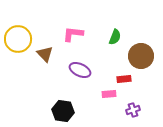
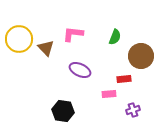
yellow circle: moved 1 px right
brown triangle: moved 1 px right, 6 px up
